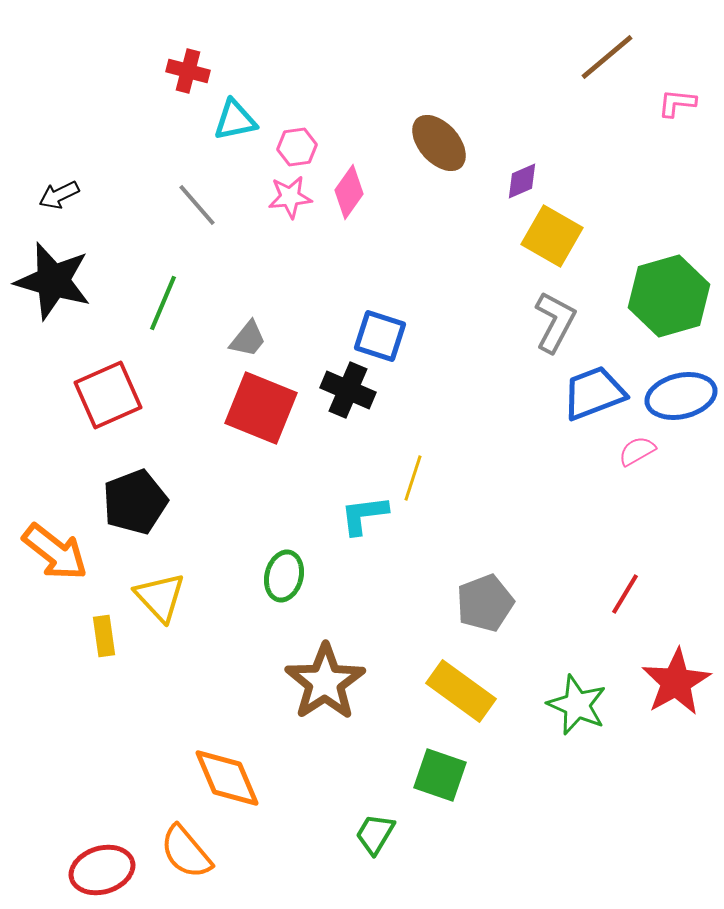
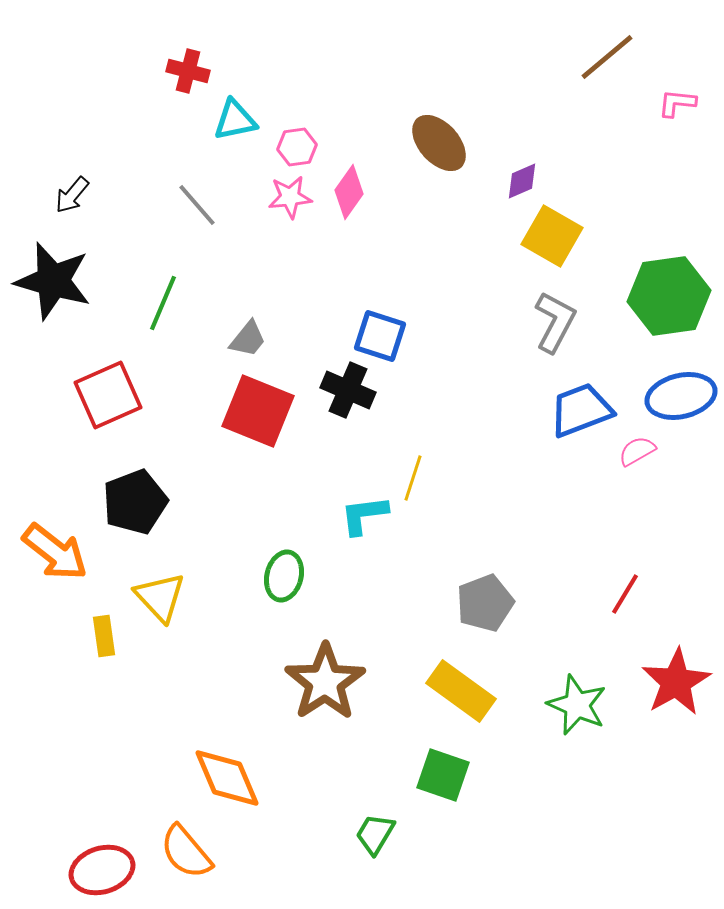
black arrow at (59, 195): moved 13 px right; rotated 24 degrees counterclockwise
green hexagon at (669, 296): rotated 8 degrees clockwise
blue trapezoid at (594, 393): moved 13 px left, 17 px down
red square at (261, 408): moved 3 px left, 3 px down
green square at (440, 775): moved 3 px right
